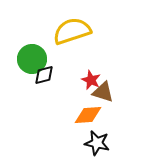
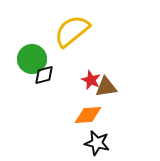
yellow semicircle: rotated 21 degrees counterclockwise
brown triangle: moved 3 px right, 5 px up; rotated 25 degrees counterclockwise
